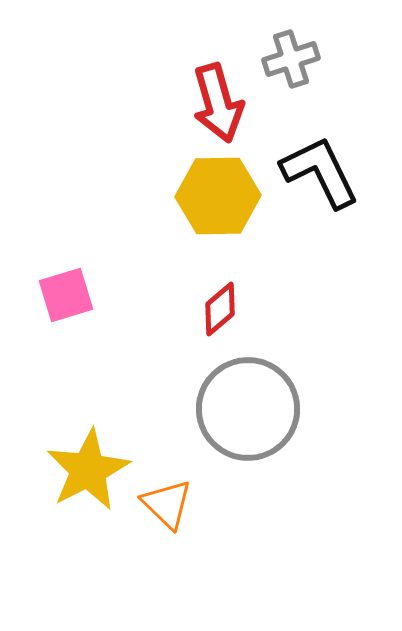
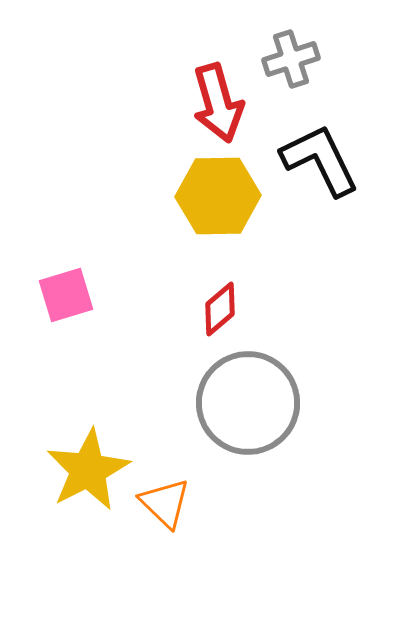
black L-shape: moved 12 px up
gray circle: moved 6 px up
orange triangle: moved 2 px left, 1 px up
